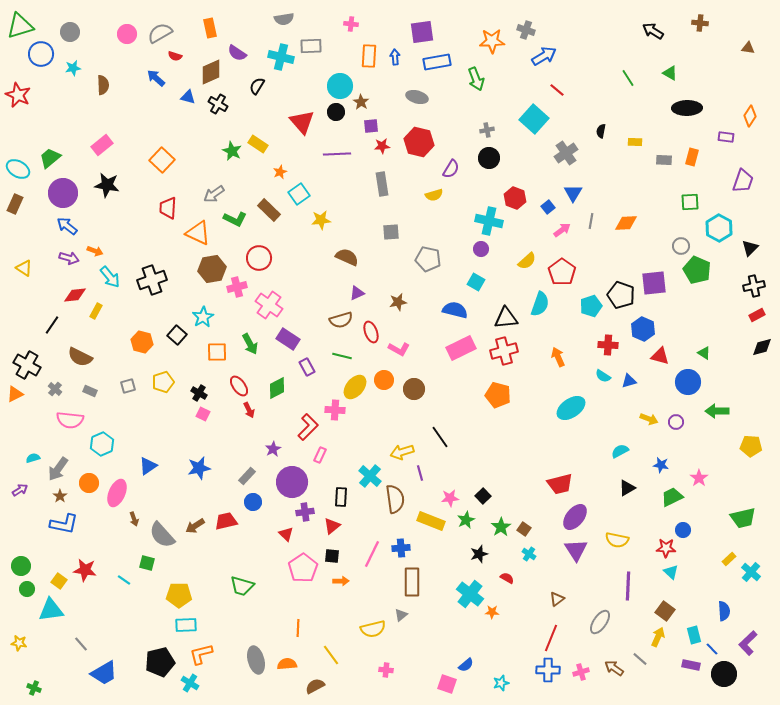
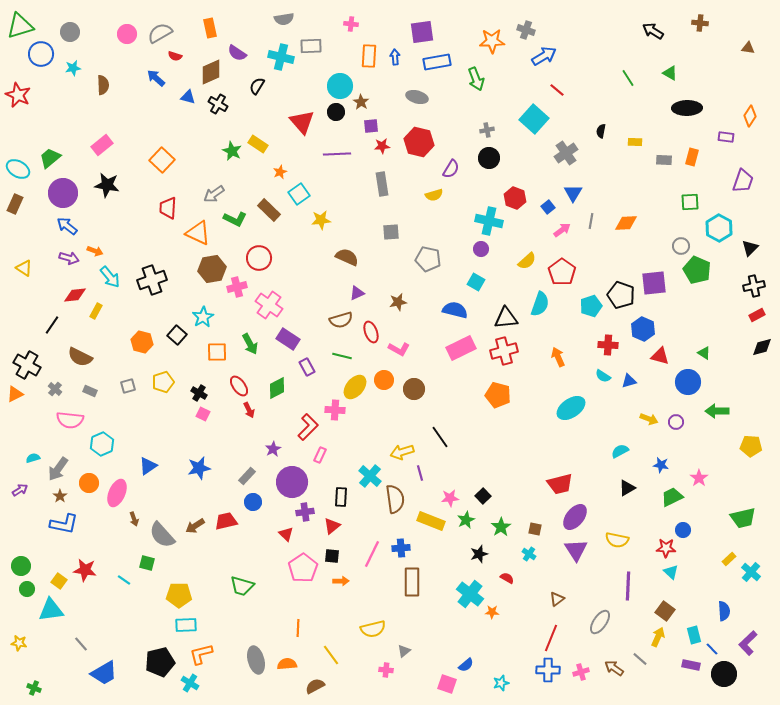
brown square at (524, 529): moved 11 px right; rotated 24 degrees counterclockwise
gray triangle at (401, 615): moved 3 px right, 36 px down
